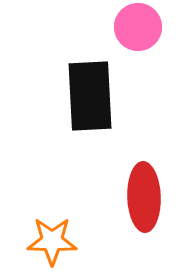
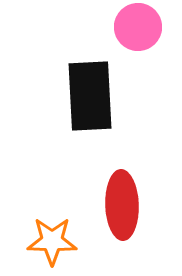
red ellipse: moved 22 px left, 8 px down
